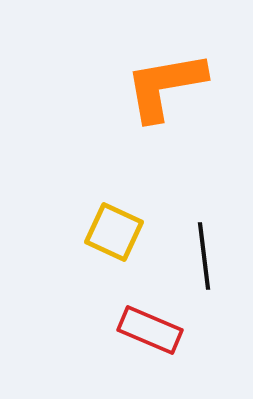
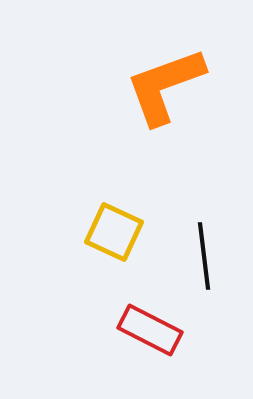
orange L-shape: rotated 10 degrees counterclockwise
red rectangle: rotated 4 degrees clockwise
